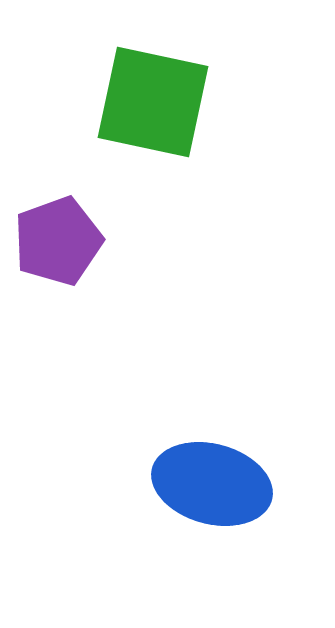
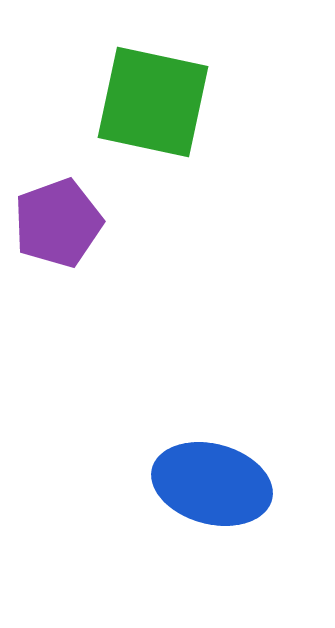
purple pentagon: moved 18 px up
